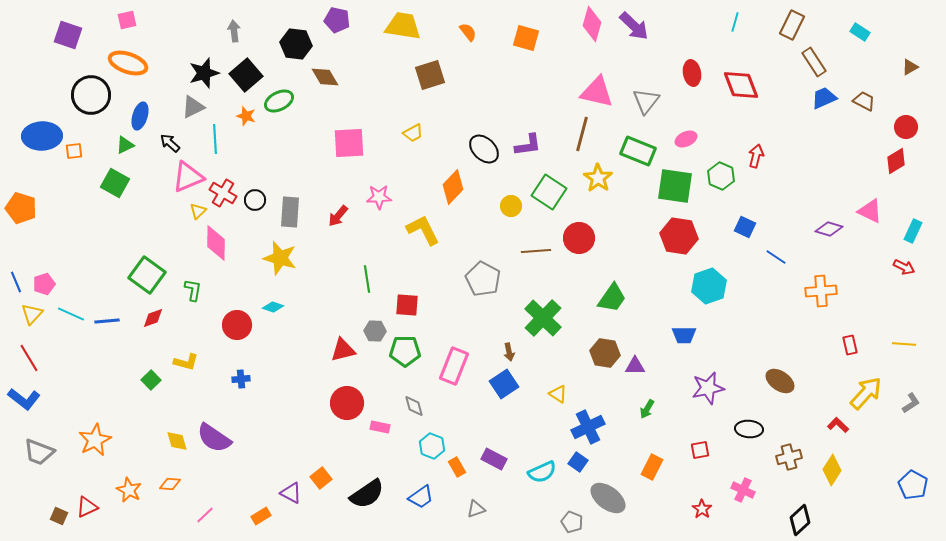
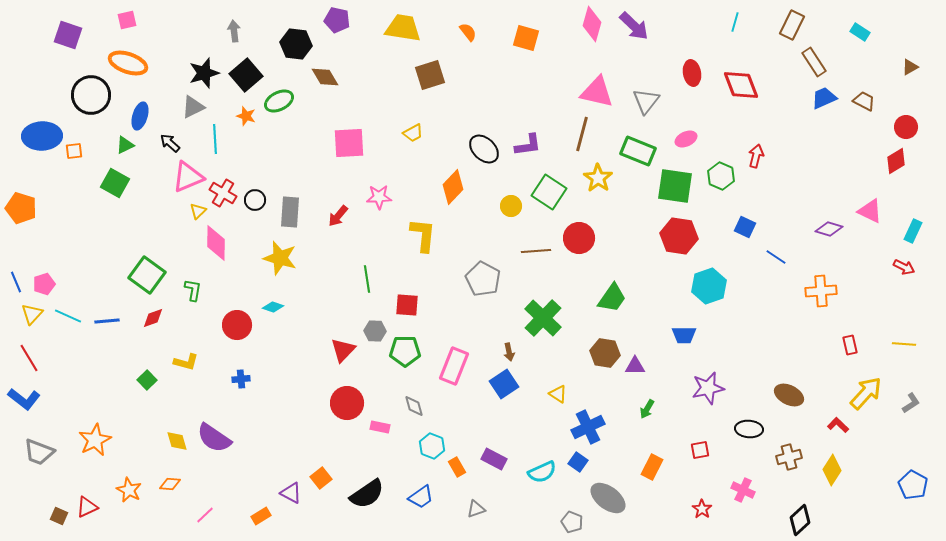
yellow trapezoid at (403, 26): moved 2 px down
yellow L-shape at (423, 230): moved 5 px down; rotated 33 degrees clockwise
cyan line at (71, 314): moved 3 px left, 2 px down
red triangle at (343, 350): rotated 32 degrees counterclockwise
green square at (151, 380): moved 4 px left
brown ellipse at (780, 381): moved 9 px right, 14 px down; rotated 8 degrees counterclockwise
